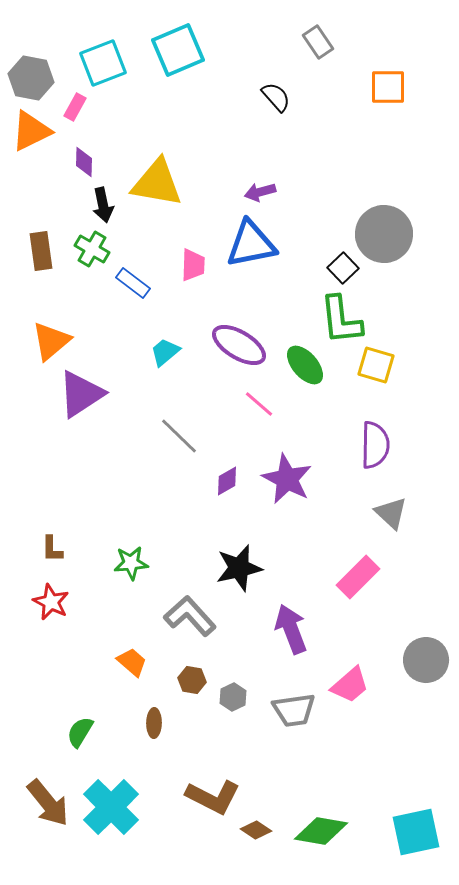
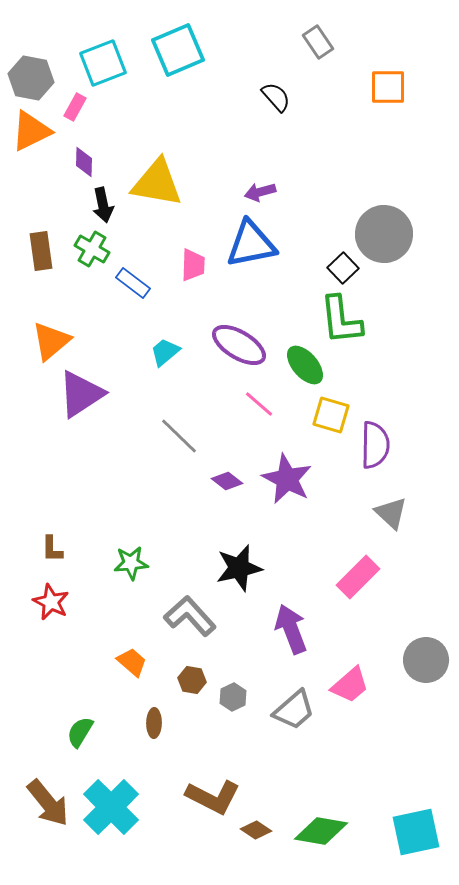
yellow square at (376, 365): moved 45 px left, 50 px down
purple diamond at (227, 481): rotated 68 degrees clockwise
gray trapezoid at (294, 710): rotated 33 degrees counterclockwise
